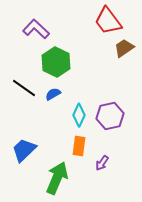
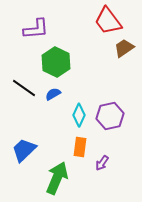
purple L-shape: rotated 132 degrees clockwise
orange rectangle: moved 1 px right, 1 px down
